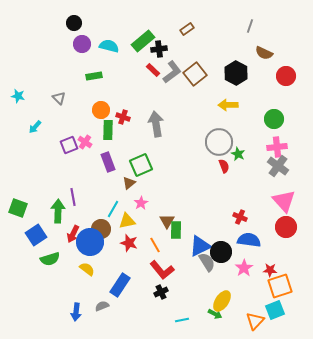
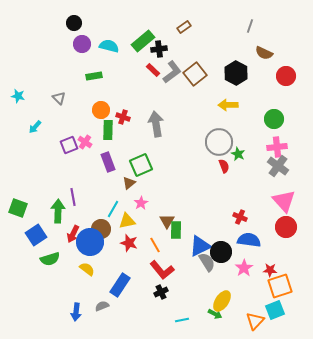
brown rectangle at (187, 29): moved 3 px left, 2 px up
